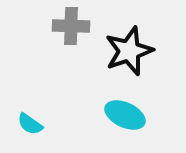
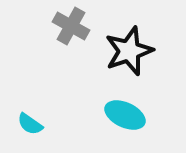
gray cross: rotated 27 degrees clockwise
